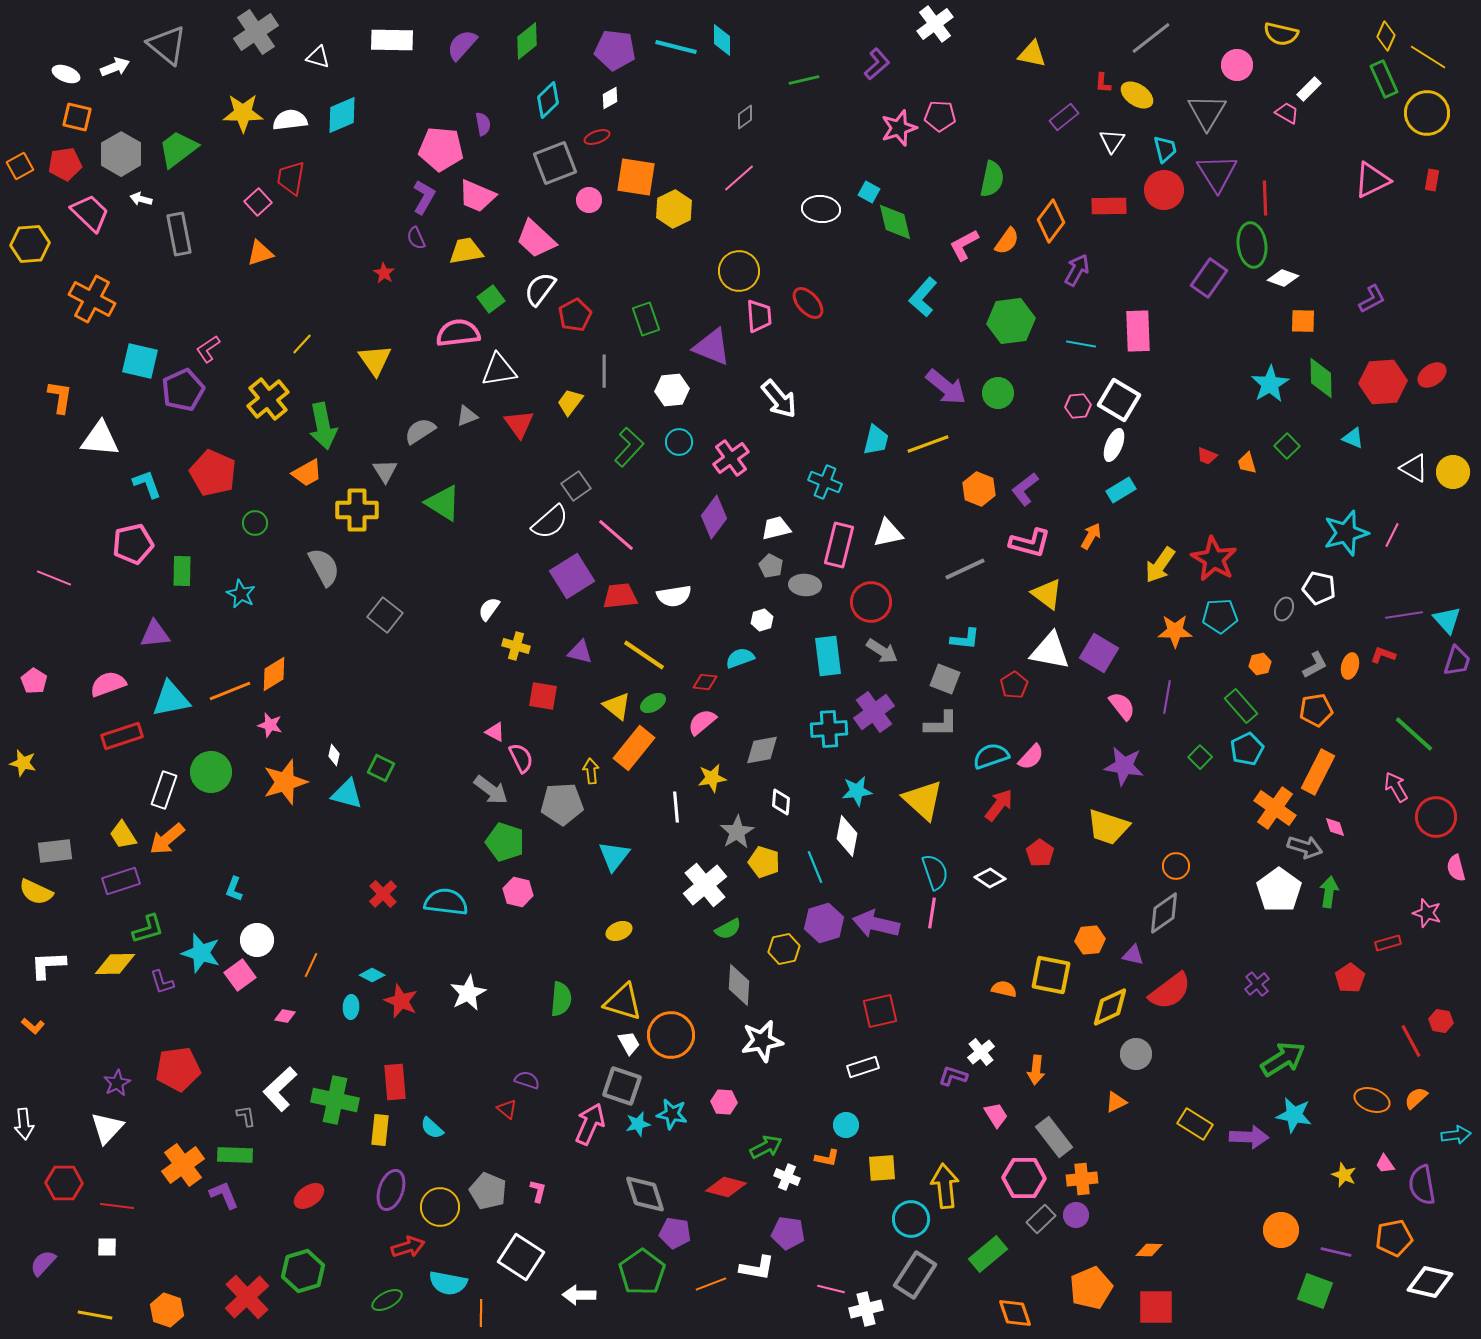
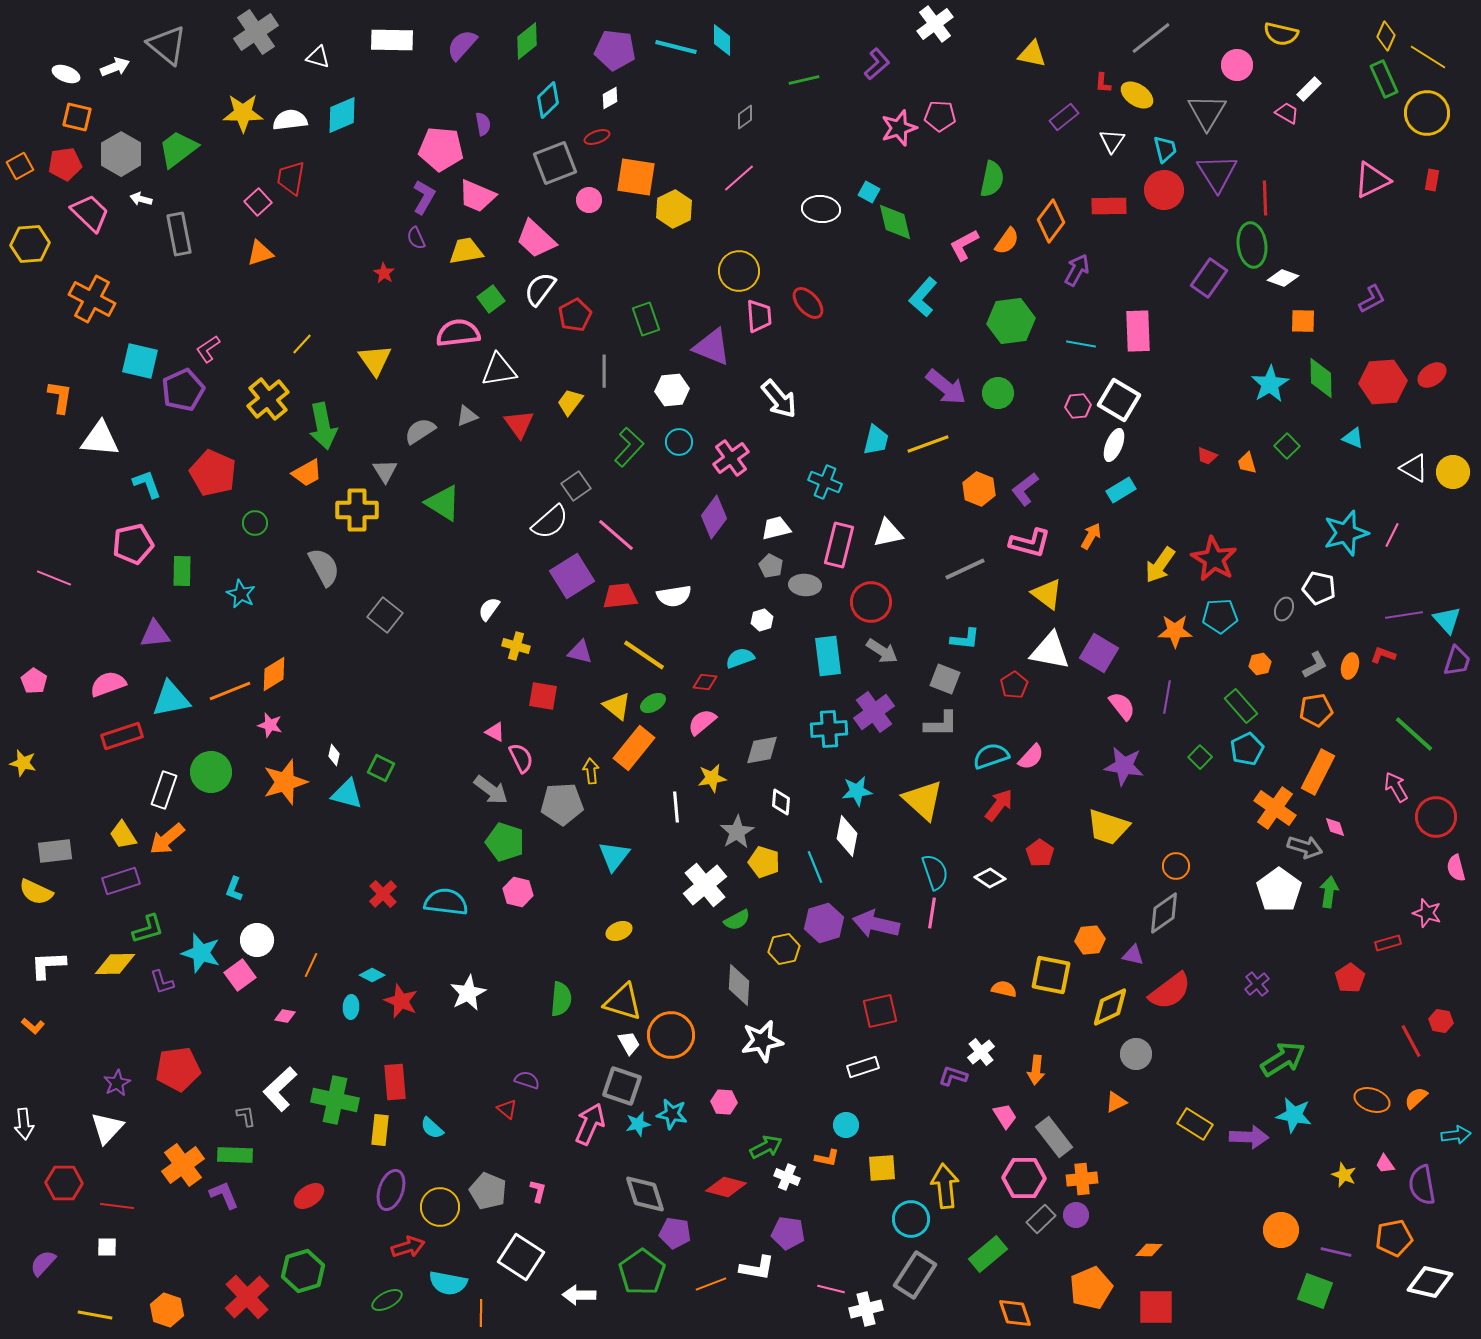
green semicircle at (728, 929): moved 9 px right, 9 px up
pink trapezoid at (996, 1115): moved 9 px right, 1 px down
